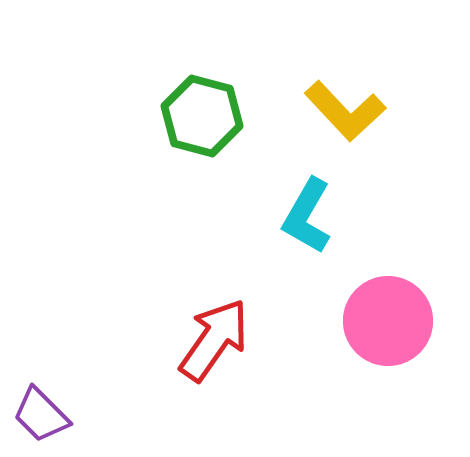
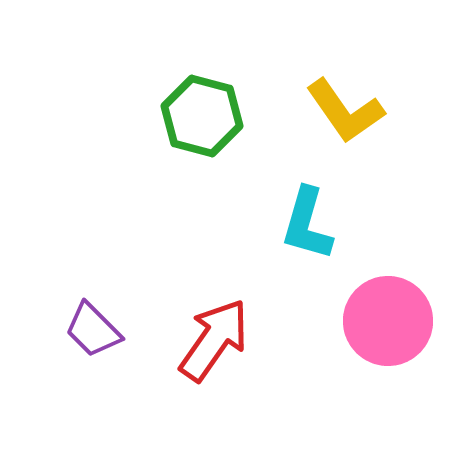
yellow L-shape: rotated 8 degrees clockwise
cyan L-shape: moved 8 px down; rotated 14 degrees counterclockwise
purple trapezoid: moved 52 px right, 85 px up
